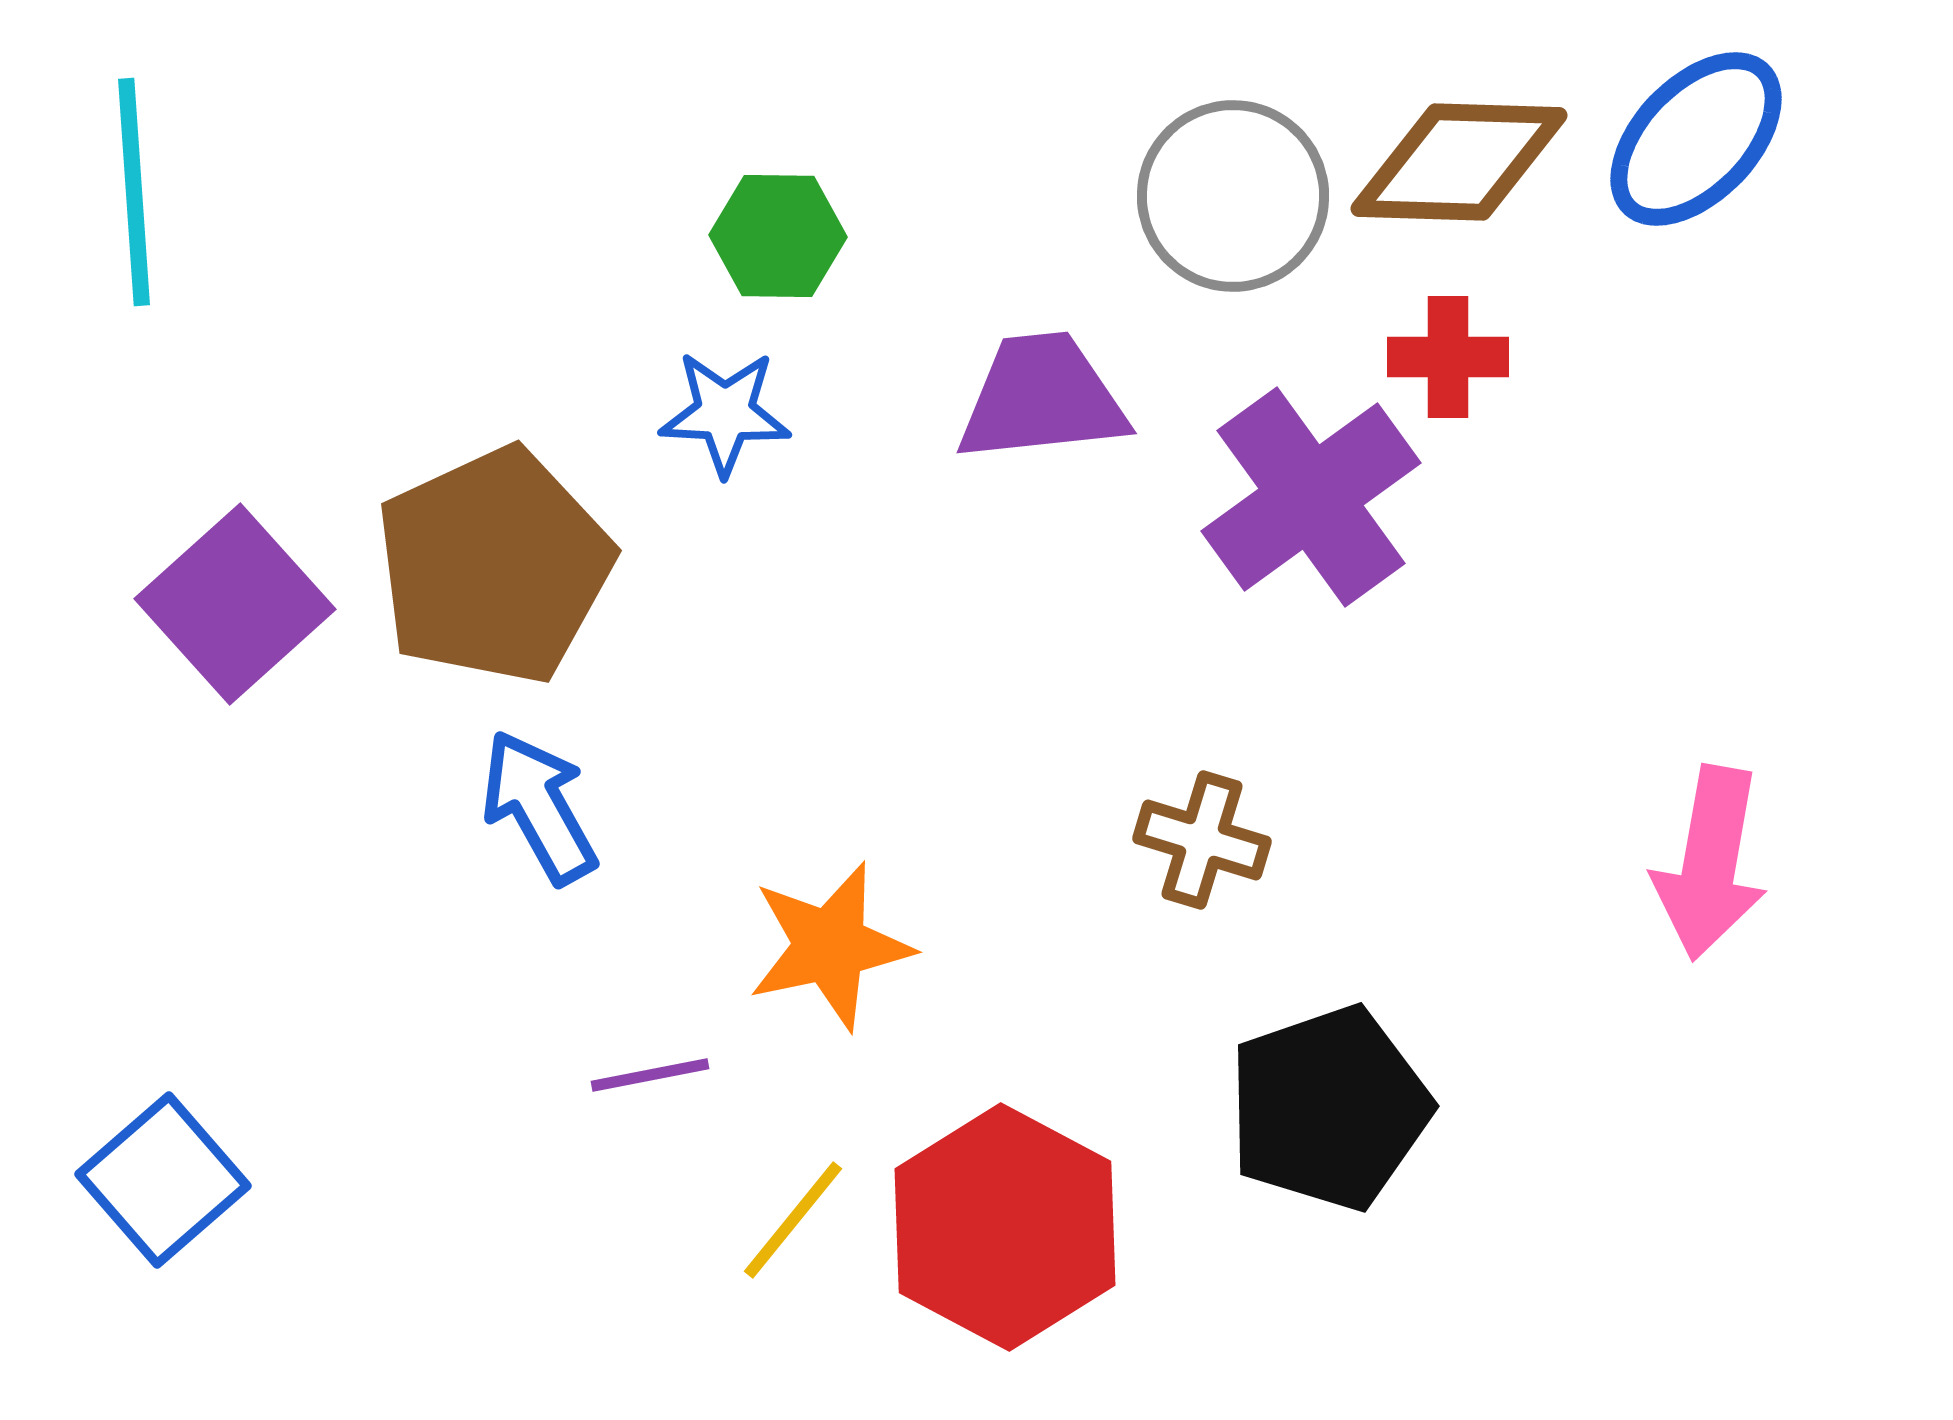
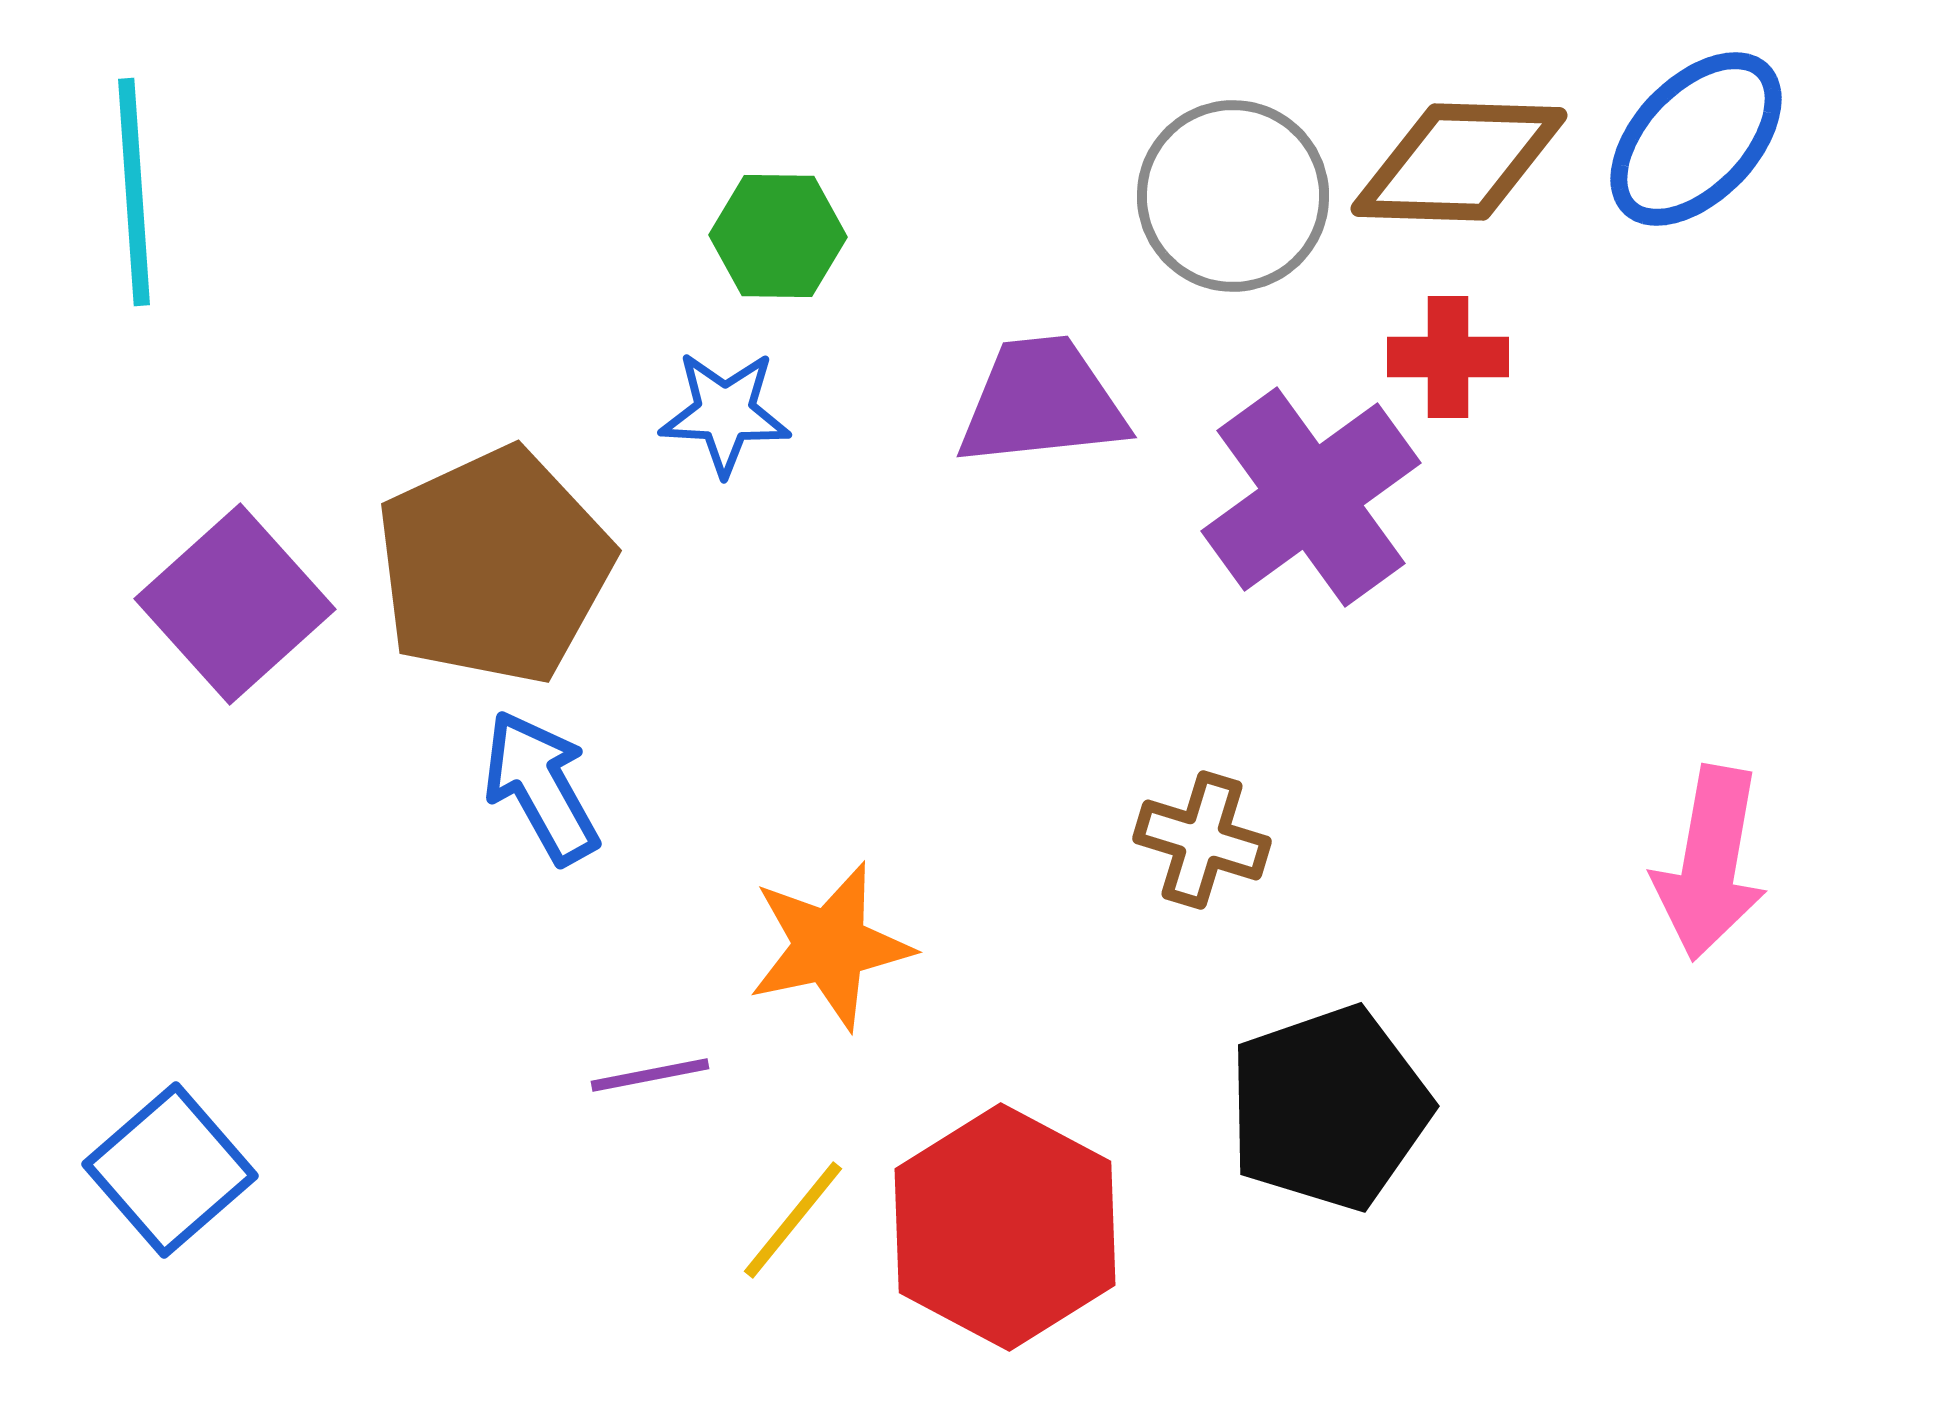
purple trapezoid: moved 4 px down
blue arrow: moved 2 px right, 20 px up
blue square: moved 7 px right, 10 px up
